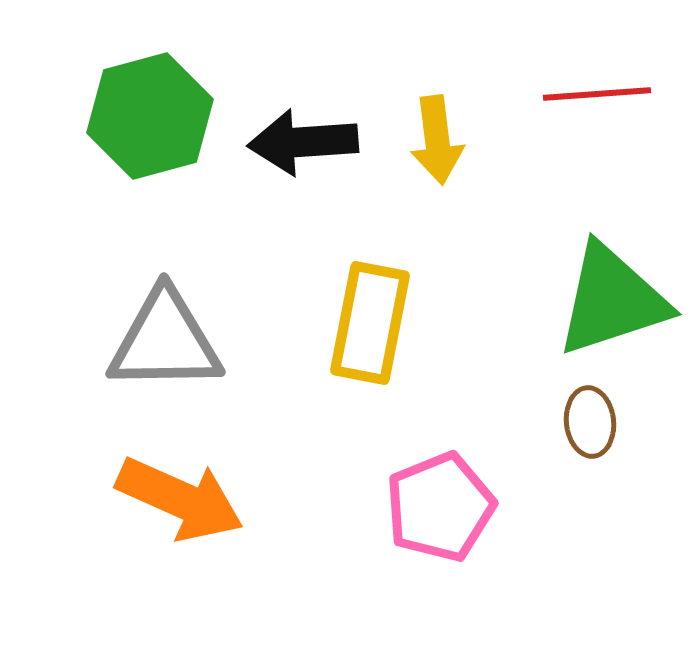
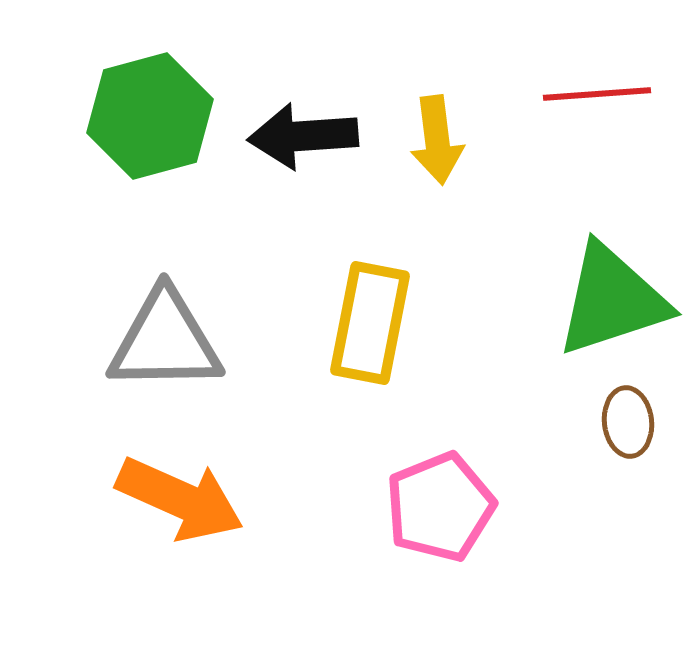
black arrow: moved 6 px up
brown ellipse: moved 38 px right
